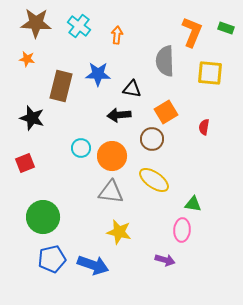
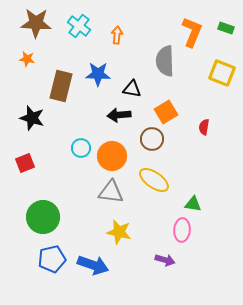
yellow square: moved 12 px right; rotated 16 degrees clockwise
